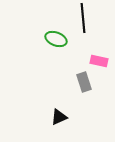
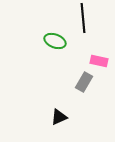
green ellipse: moved 1 px left, 2 px down
gray rectangle: rotated 48 degrees clockwise
